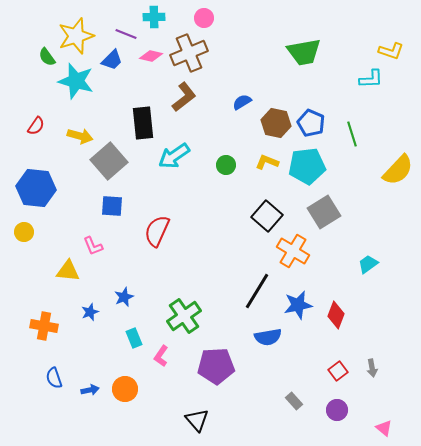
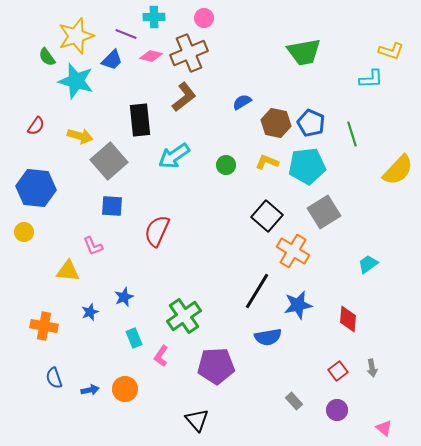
black rectangle at (143, 123): moved 3 px left, 3 px up
red diamond at (336, 315): moved 12 px right, 4 px down; rotated 16 degrees counterclockwise
